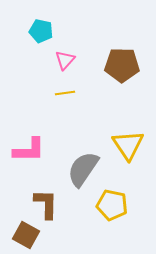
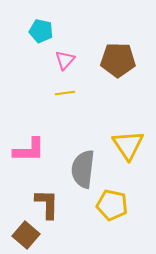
brown pentagon: moved 4 px left, 5 px up
gray semicircle: rotated 27 degrees counterclockwise
brown L-shape: moved 1 px right
brown square: rotated 12 degrees clockwise
